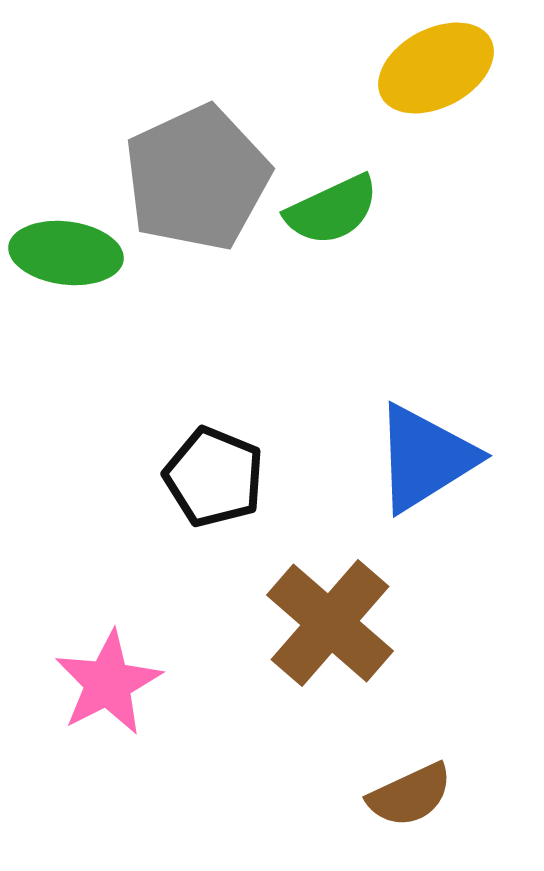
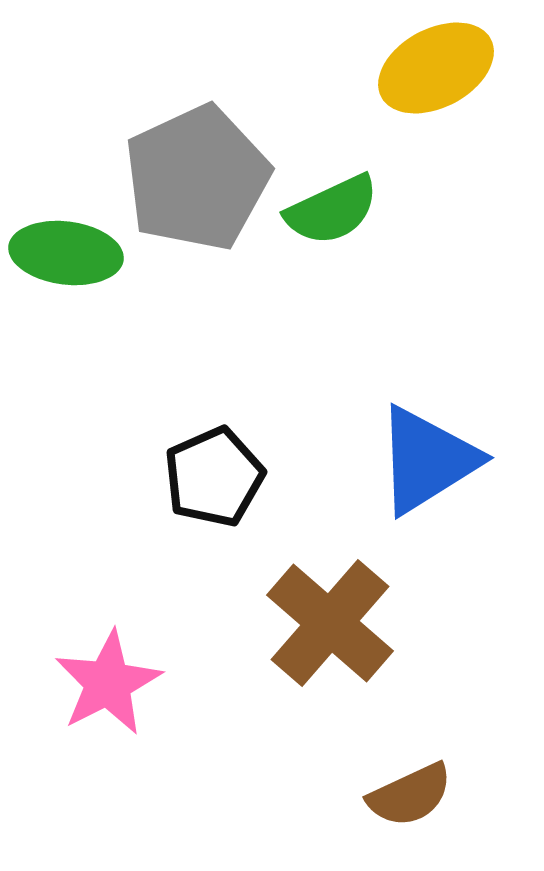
blue triangle: moved 2 px right, 2 px down
black pentagon: rotated 26 degrees clockwise
